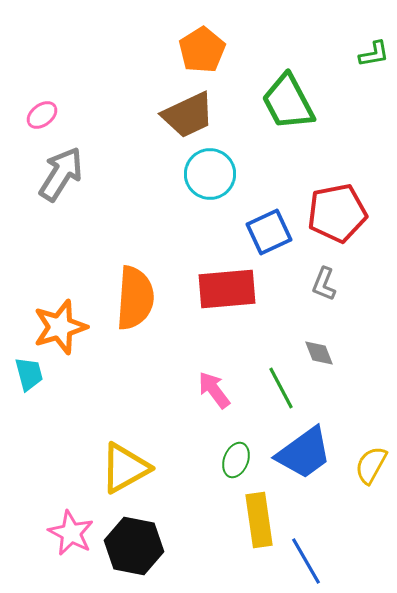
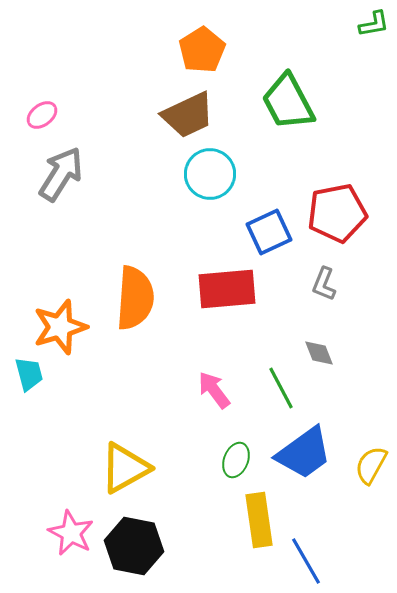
green L-shape: moved 30 px up
